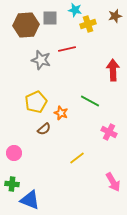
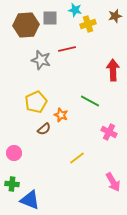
orange star: moved 2 px down
